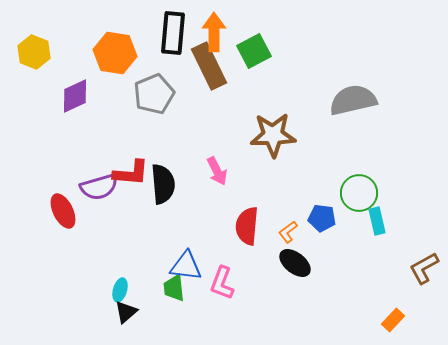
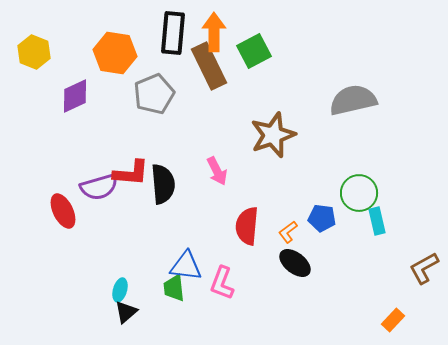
brown star: rotated 18 degrees counterclockwise
